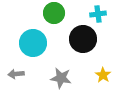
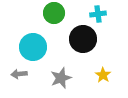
cyan circle: moved 4 px down
gray arrow: moved 3 px right
gray star: rotated 30 degrees counterclockwise
